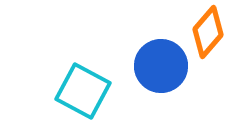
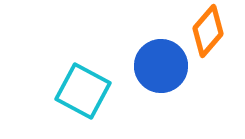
orange diamond: moved 1 px up
